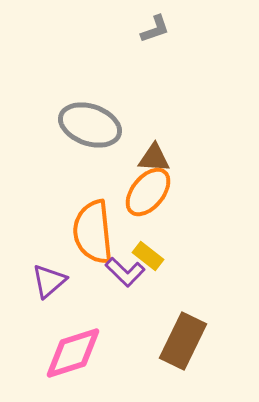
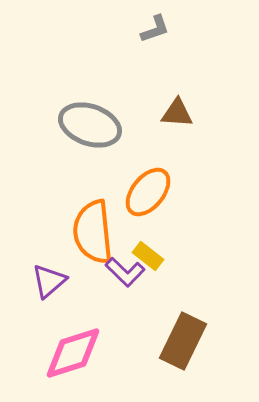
brown triangle: moved 23 px right, 45 px up
